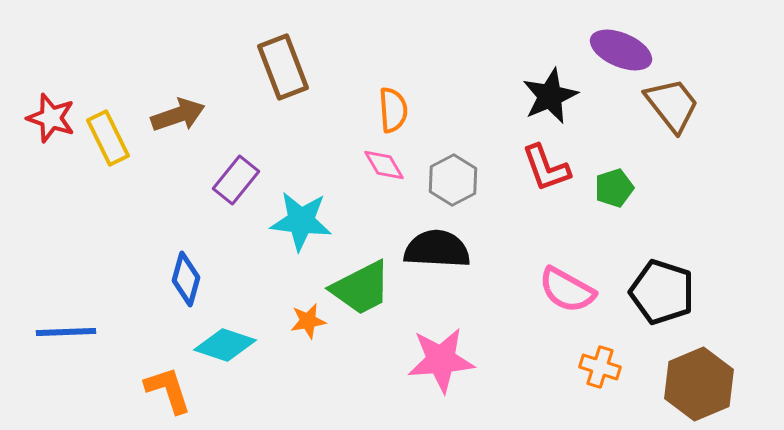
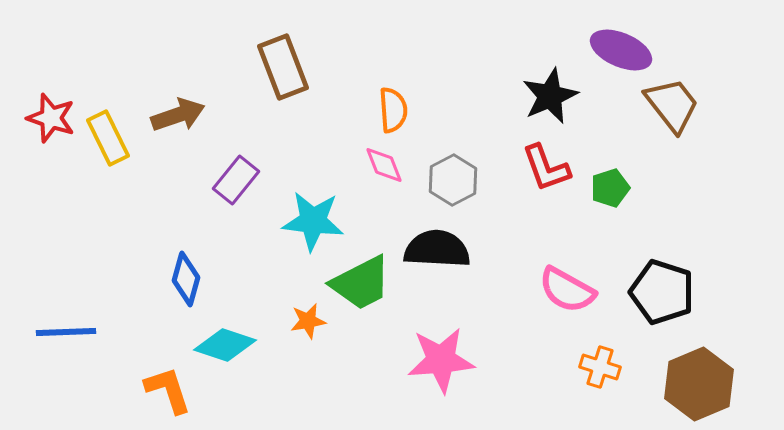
pink diamond: rotated 9 degrees clockwise
green pentagon: moved 4 px left
cyan star: moved 12 px right
green trapezoid: moved 5 px up
